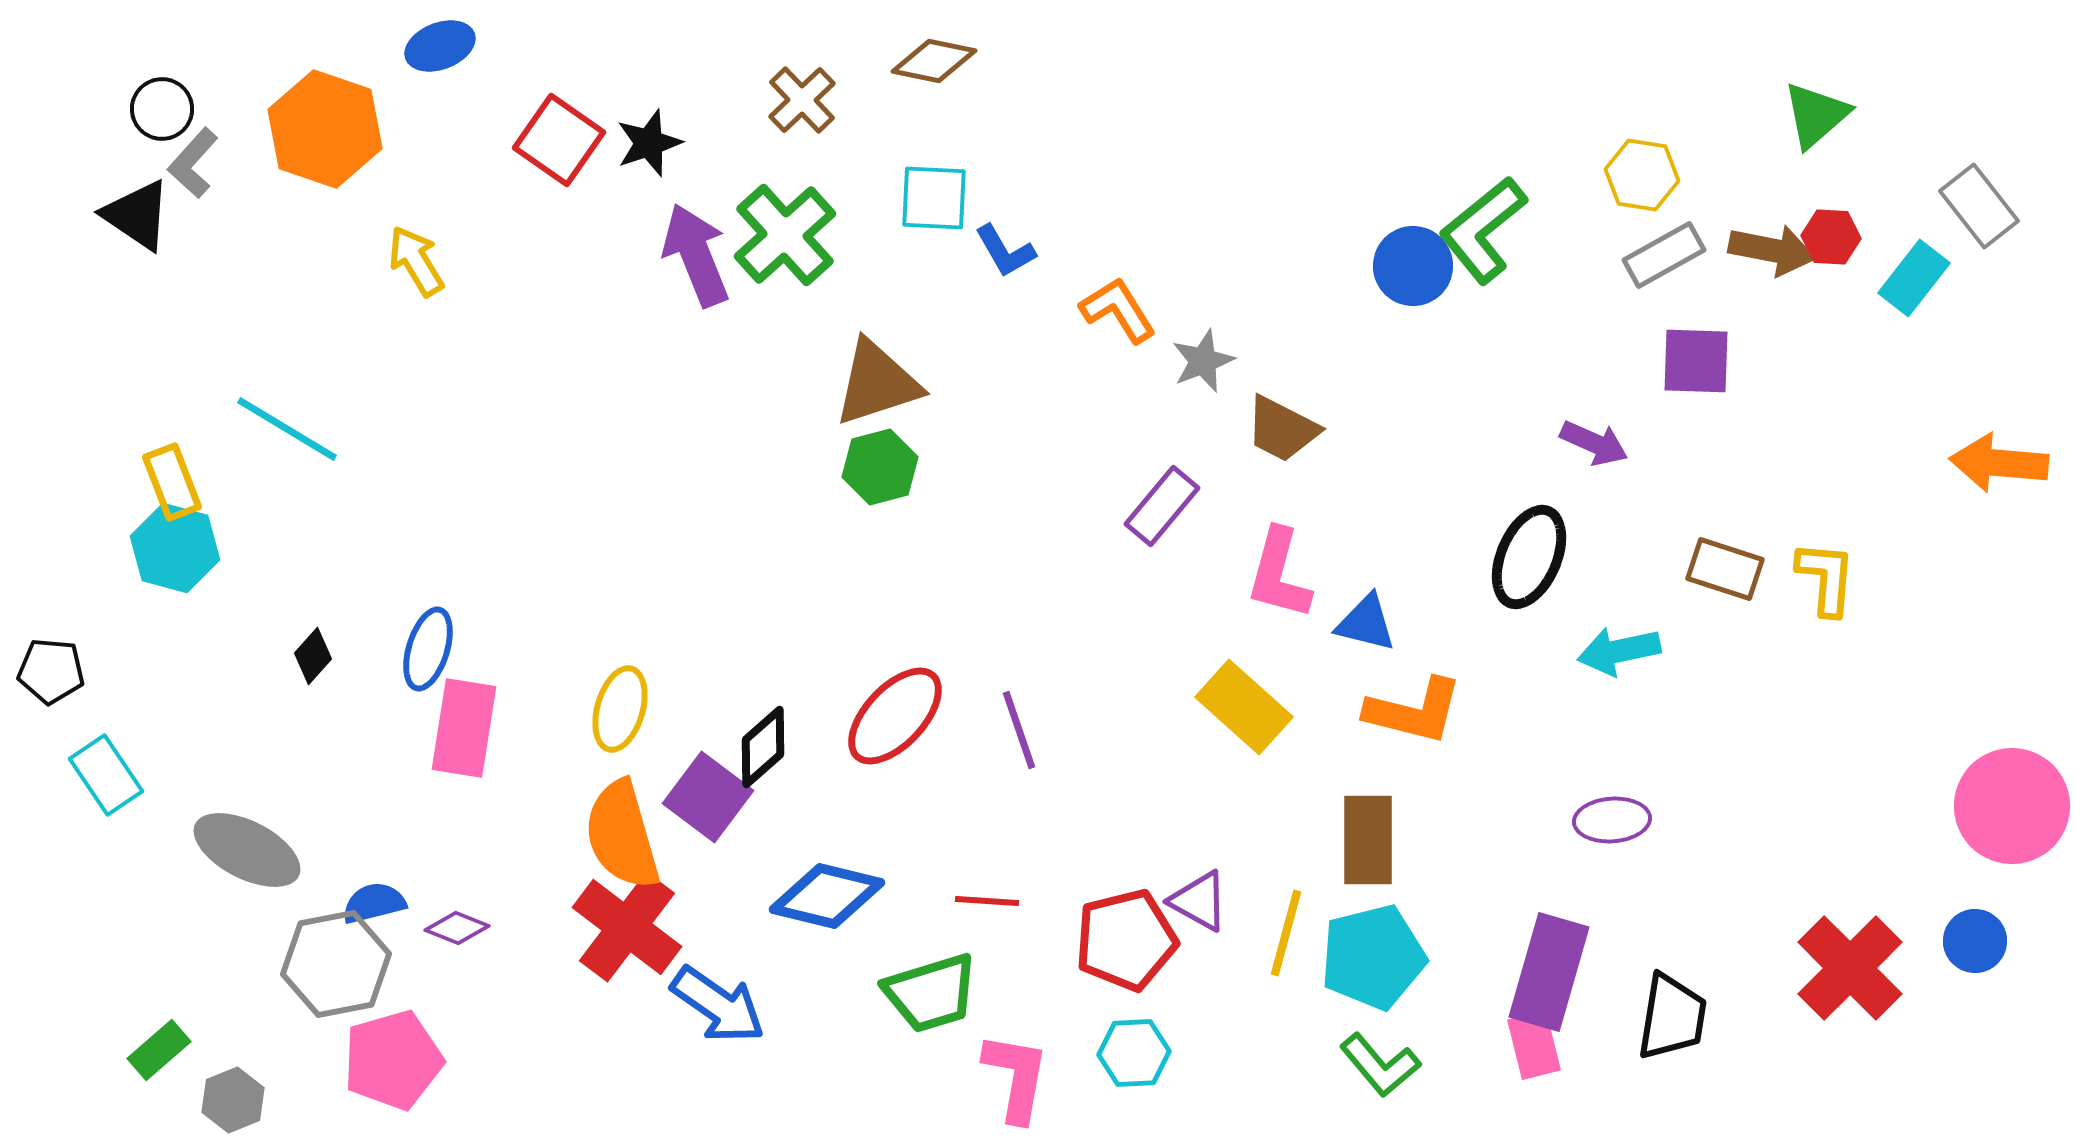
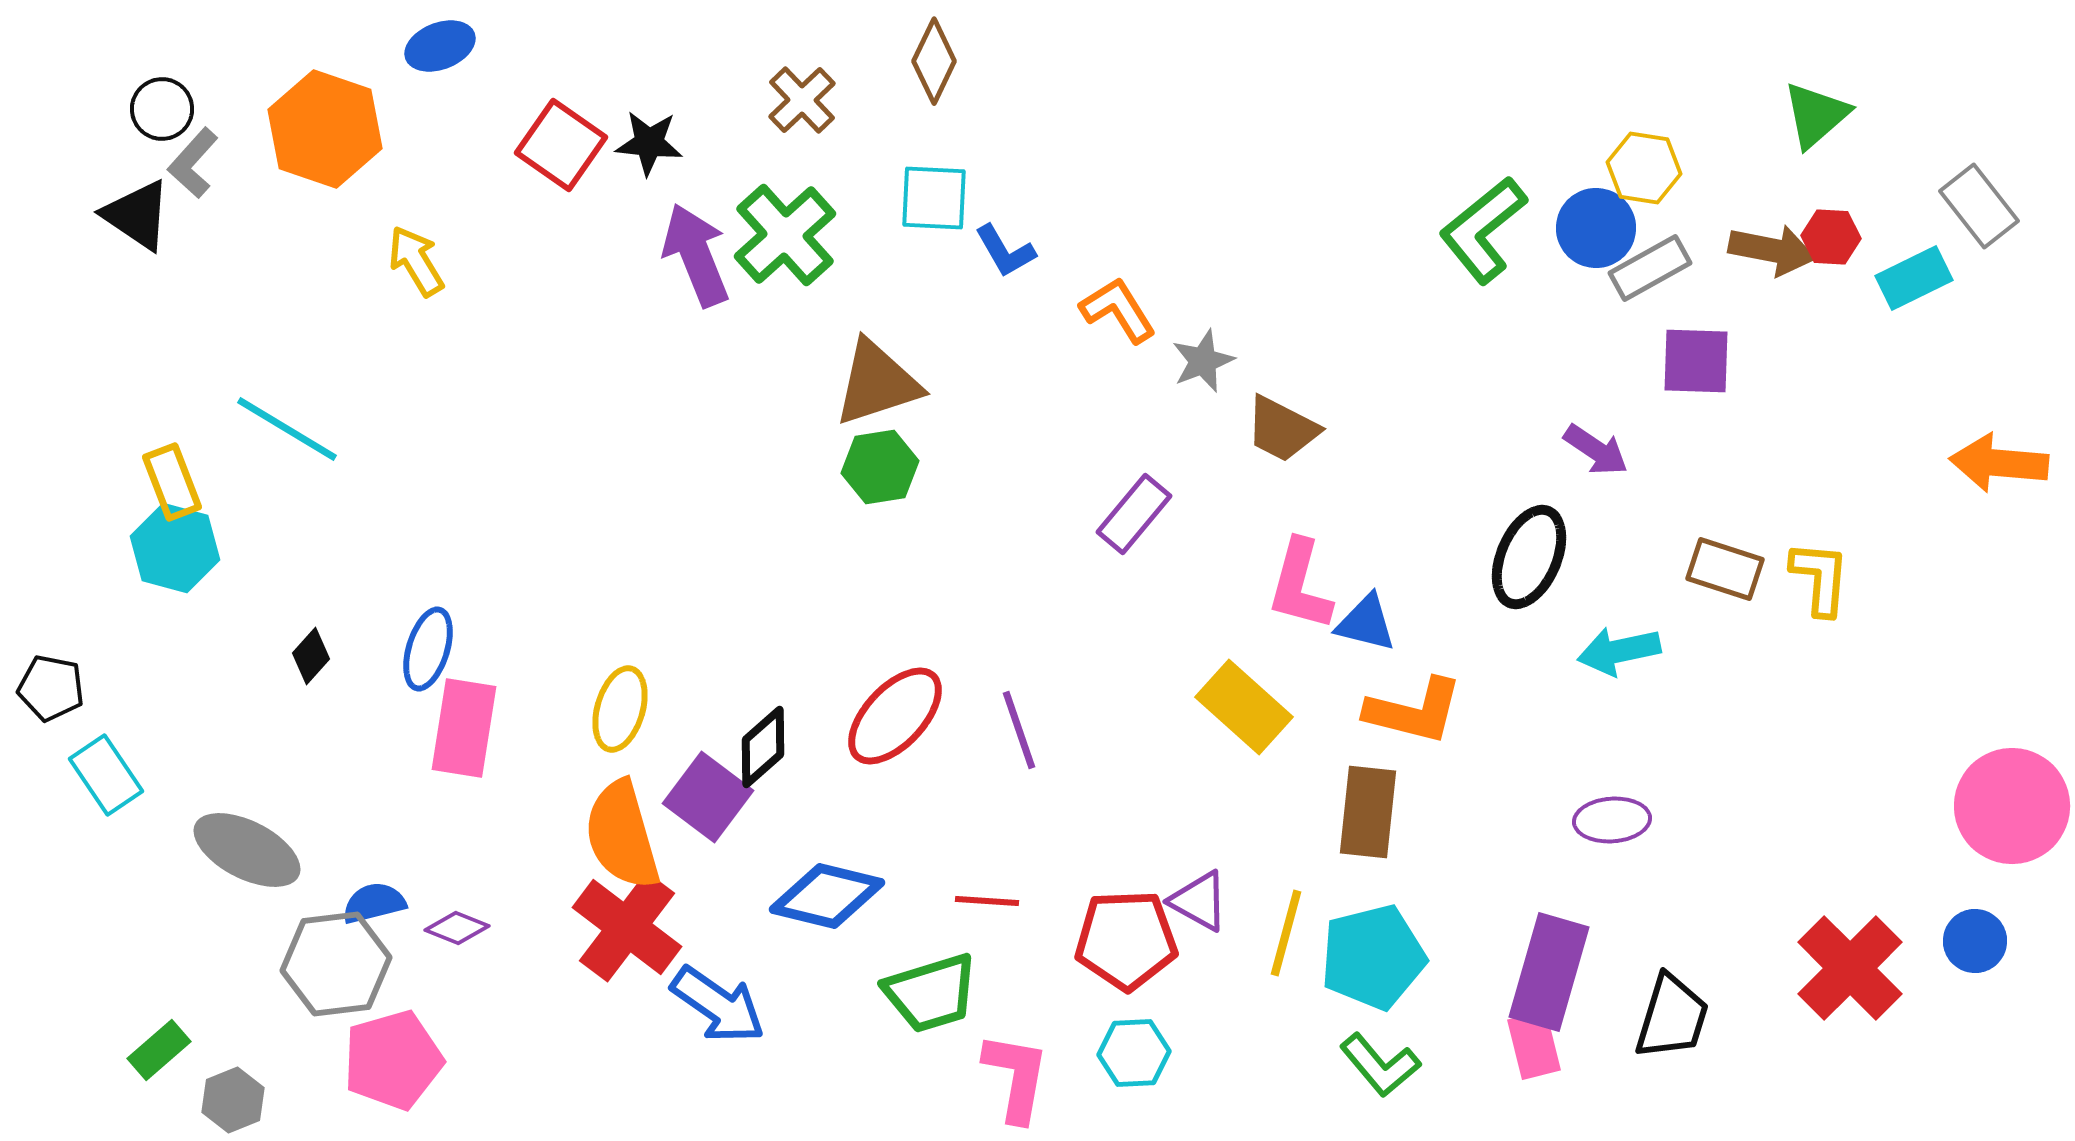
brown diamond at (934, 61): rotated 76 degrees counterclockwise
red square at (559, 140): moved 2 px right, 5 px down
black star at (649, 143): rotated 24 degrees clockwise
yellow hexagon at (1642, 175): moved 2 px right, 7 px up
gray rectangle at (1664, 255): moved 14 px left, 13 px down
blue circle at (1413, 266): moved 183 px right, 38 px up
cyan rectangle at (1914, 278): rotated 26 degrees clockwise
purple arrow at (1594, 443): moved 2 px right, 7 px down; rotated 10 degrees clockwise
green hexagon at (880, 467): rotated 6 degrees clockwise
purple rectangle at (1162, 506): moved 28 px left, 8 px down
pink L-shape at (1279, 574): moved 21 px right, 11 px down
yellow L-shape at (1826, 578): moved 6 px left
black diamond at (313, 656): moved 2 px left
black pentagon at (51, 671): moved 17 px down; rotated 6 degrees clockwise
brown rectangle at (1368, 840): moved 28 px up; rotated 6 degrees clockwise
red pentagon at (1126, 940): rotated 12 degrees clockwise
gray hexagon at (336, 964): rotated 4 degrees clockwise
black trapezoid at (1672, 1017): rotated 8 degrees clockwise
